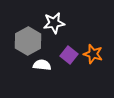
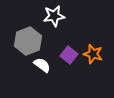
white star: moved 7 px up
gray hexagon: rotated 8 degrees clockwise
white semicircle: rotated 30 degrees clockwise
